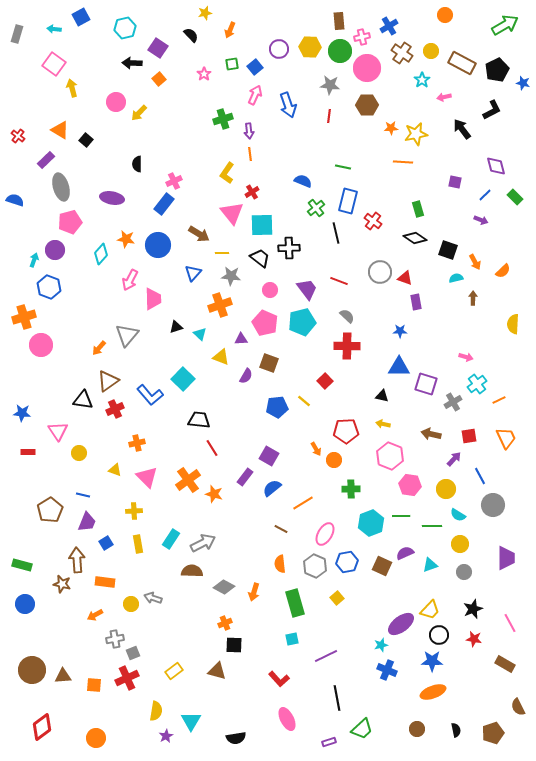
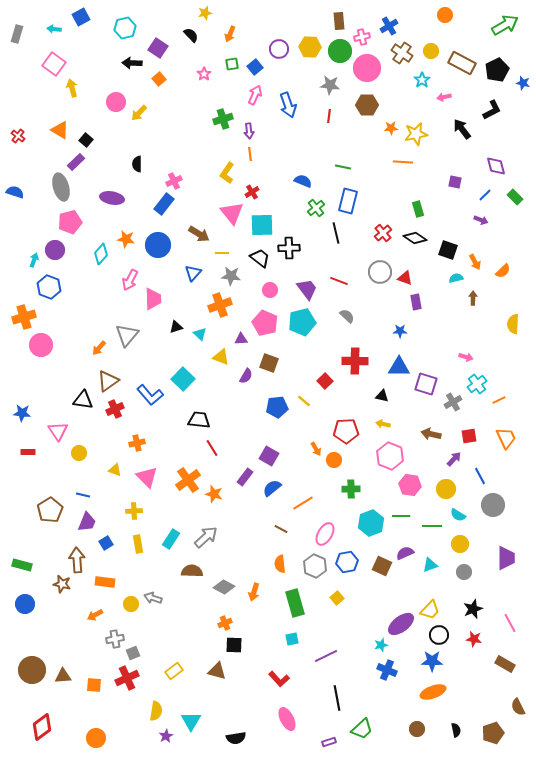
orange arrow at (230, 30): moved 4 px down
purple rectangle at (46, 160): moved 30 px right, 2 px down
blue semicircle at (15, 200): moved 8 px up
red cross at (373, 221): moved 10 px right, 12 px down; rotated 12 degrees clockwise
red cross at (347, 346): moved 8 px right, 15 px down
gray arrow at (203, 543): moved 3 px right, 6 px up; rotated 15 degrees counterclockwise
